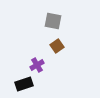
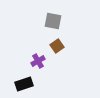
purple cross: moved 1 px right, 4 px up
